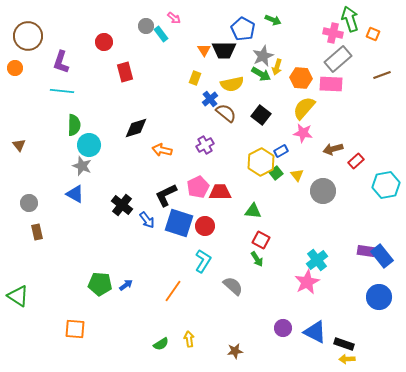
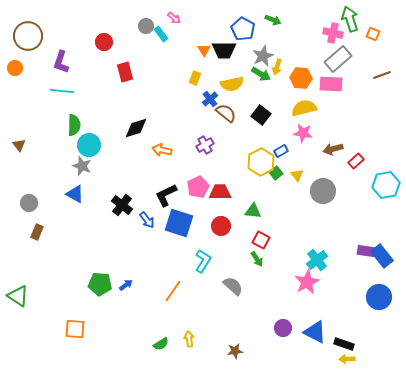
yellow semicircle at (304, 108): rotated 35 degrees clockwise
red circle at (205, 226): moved 16 px right
brown rectangle at (37, 232): rotated 35 degrees clockwise
